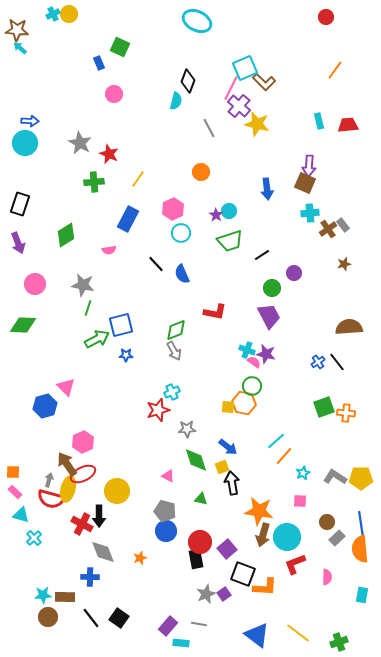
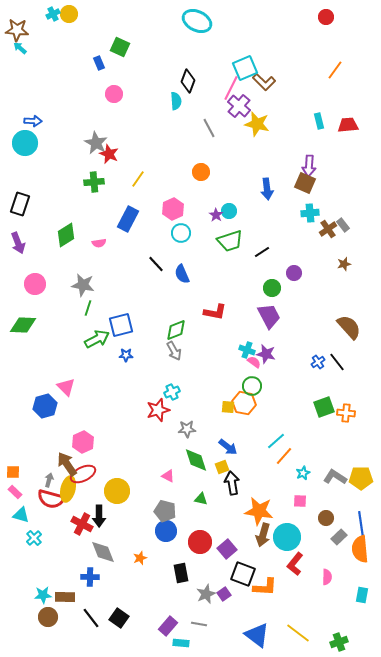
cyan semicircle at (176, 101): rotated 18 degrees counterclockwise
blue arrow at (30, 121): moved 3 px right
gray star at (80, 143): moved 16 px right
pink semicircle at (109, 250): moved 10 px left, 7 px up
black line at (262, 255): moved 3 px up
brown semicircle at (349, 327): rotated 52 degrees clockwise
brown circle at (327, 522): moved 1 px left, 4 px up
gray rectangle at (337, 538): moved 2 px right, 1 px up
black rectangle at (196, 559): moved 15 px left, 14 px down
red L-shape at (295, 564): rotated 30 degrees counterclockwise
